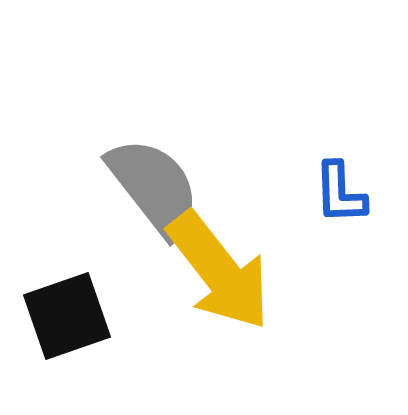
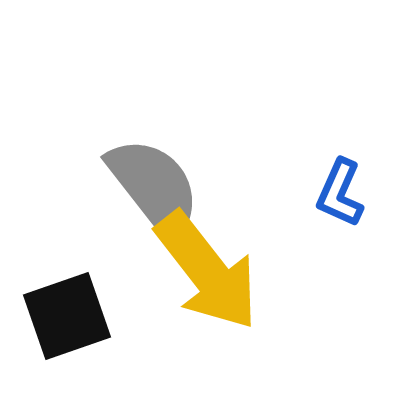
blue L-shape: rotated 26 degrees clockwise
yellow arrow: moved 12 px left
